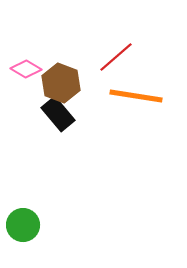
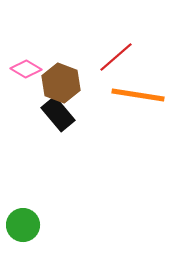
orange line: moved 2 px right, 1 px up
